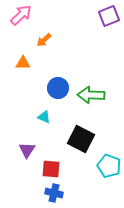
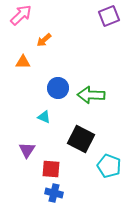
orange triangle: moved 1 px up
